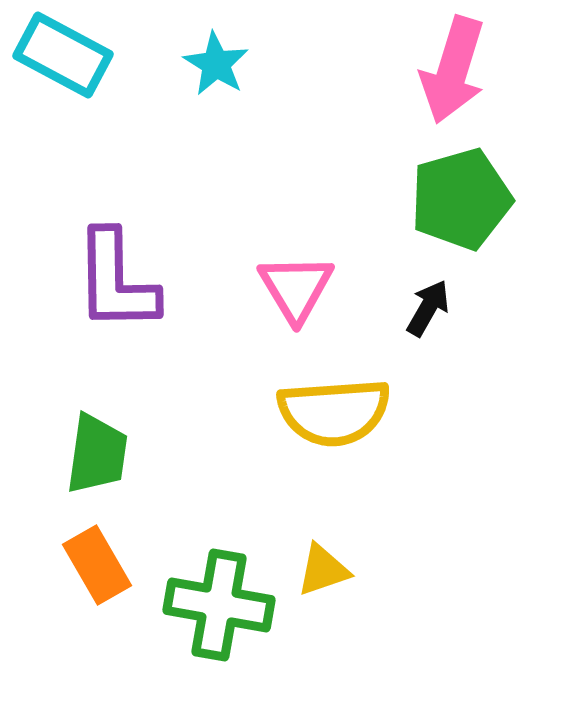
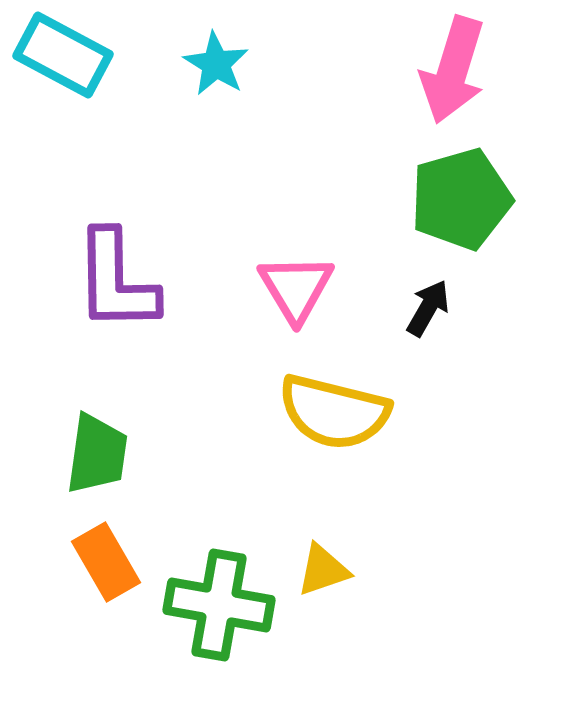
yellow semicircle: rotated 18 degrees clockwise
orange rectangle: moved 9 px right, 3 px up
